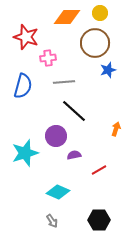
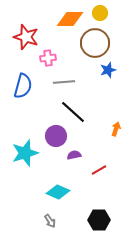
orange diamond: moved 3 px right, 2 px down
black line: moved 1 px left, 1 px down
gray arrow: moved 2 px left
